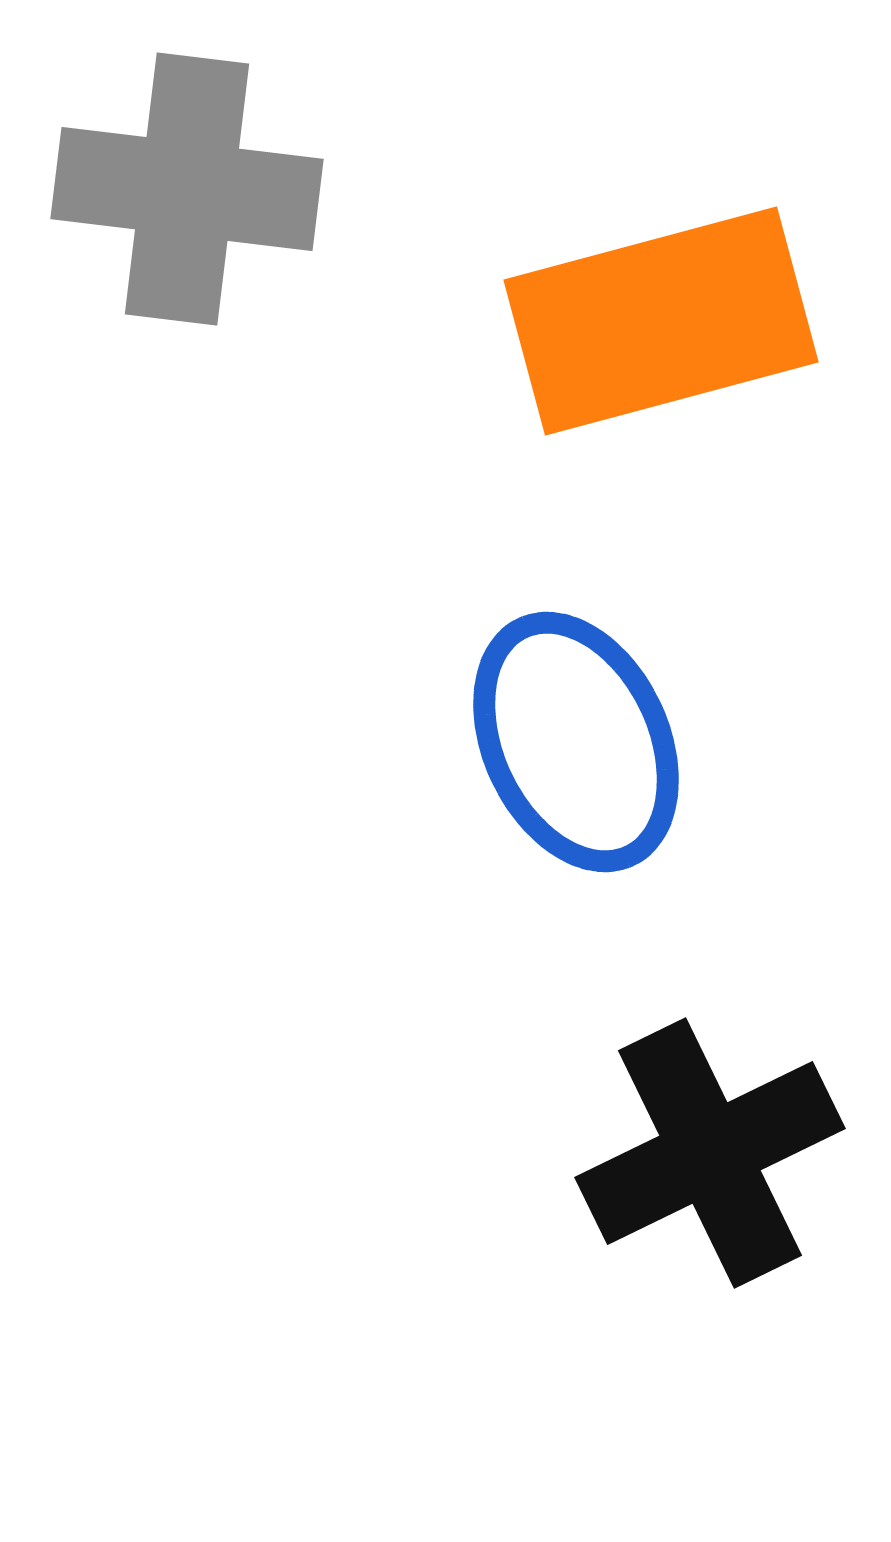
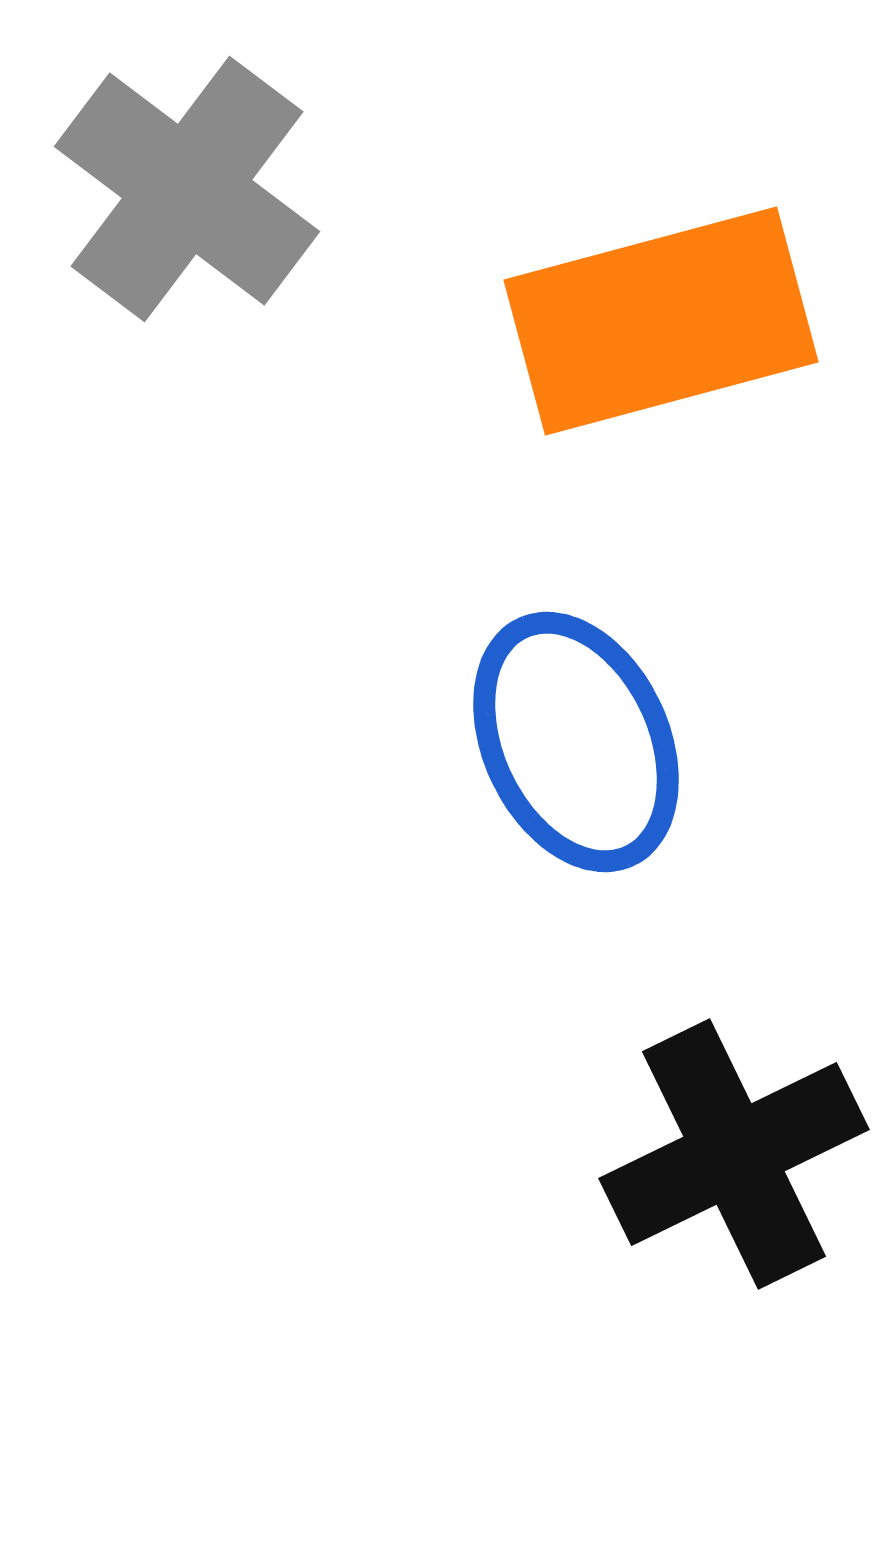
gray cross: rotated 30 degrees clockwise
black cross: moved 24 px right, 1 px down
